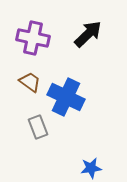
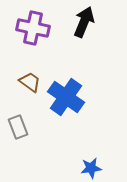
black arrow: moved 4 px left, 12 px up; rotated 24 degrees counterclockwise
purple cross: moved 10 px up
blue cross: rotated 9 degrees clockwise
gray rectangle: moved 20 px left
